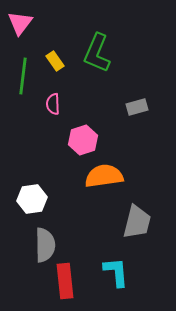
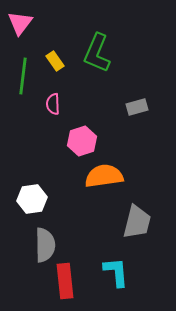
pink hexagon: moved 1 px left, 1 px down
